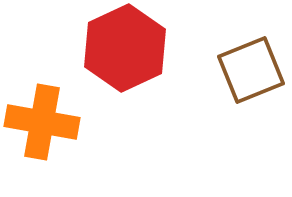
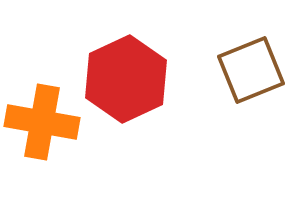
red hexagon: moved 1 px right, 31 px down
